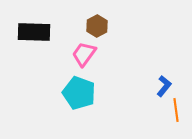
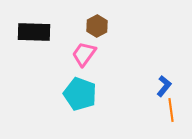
cyan pentagon: moved 1 px right, 1 px down
orange line: moved 5 px left
